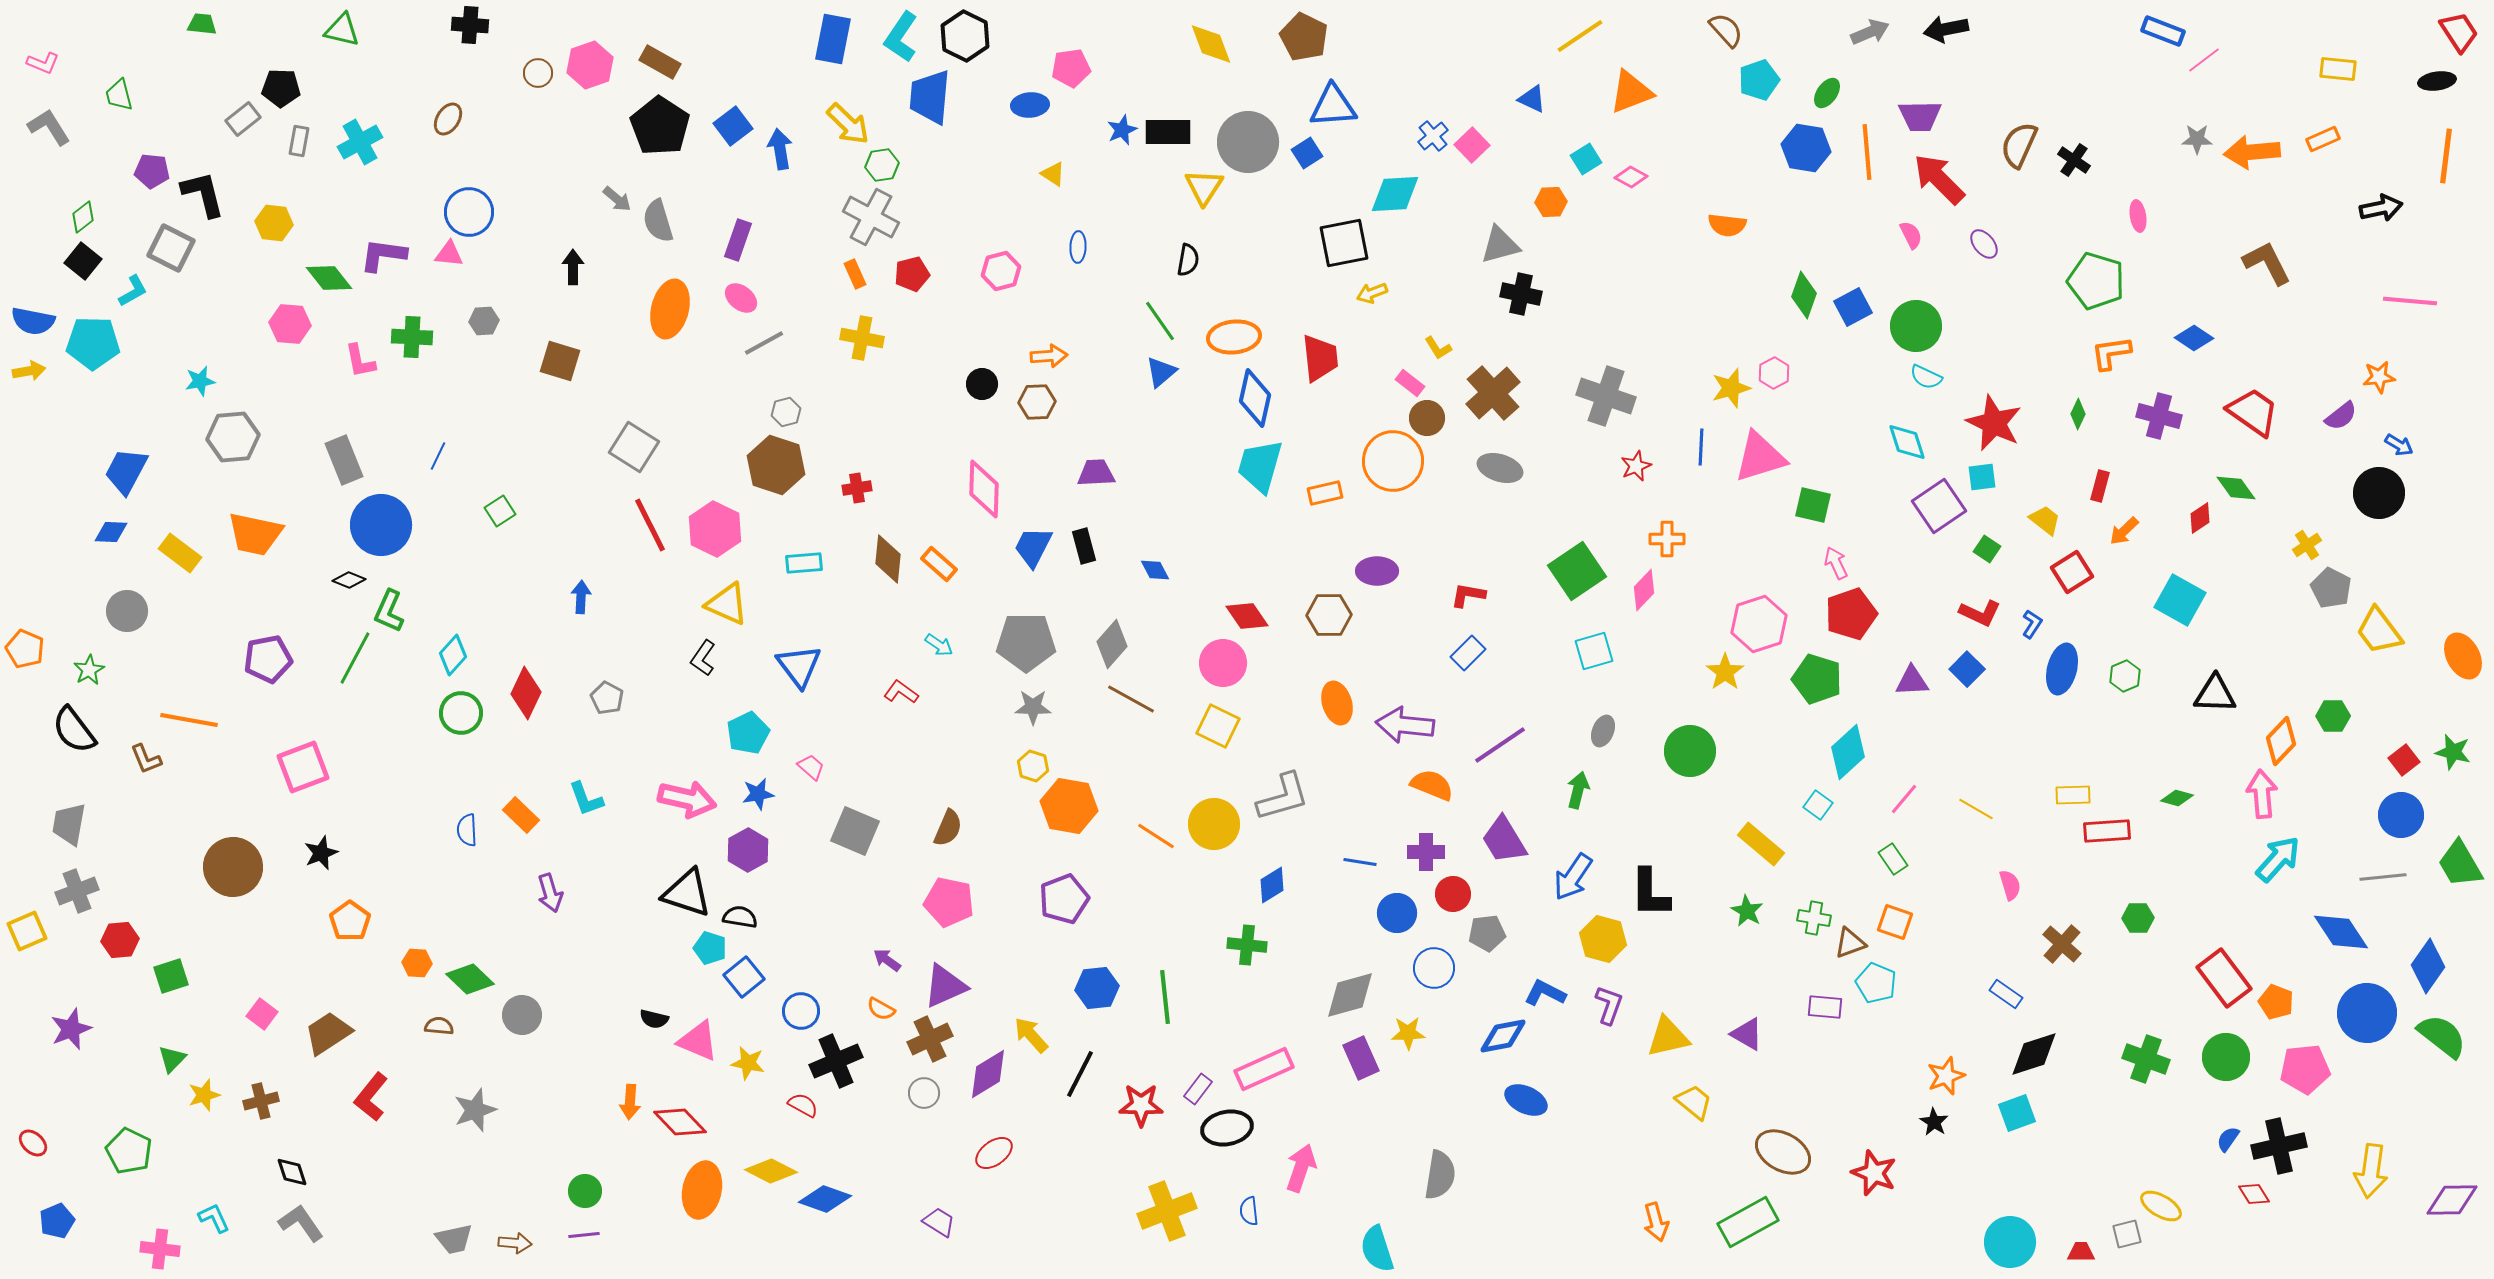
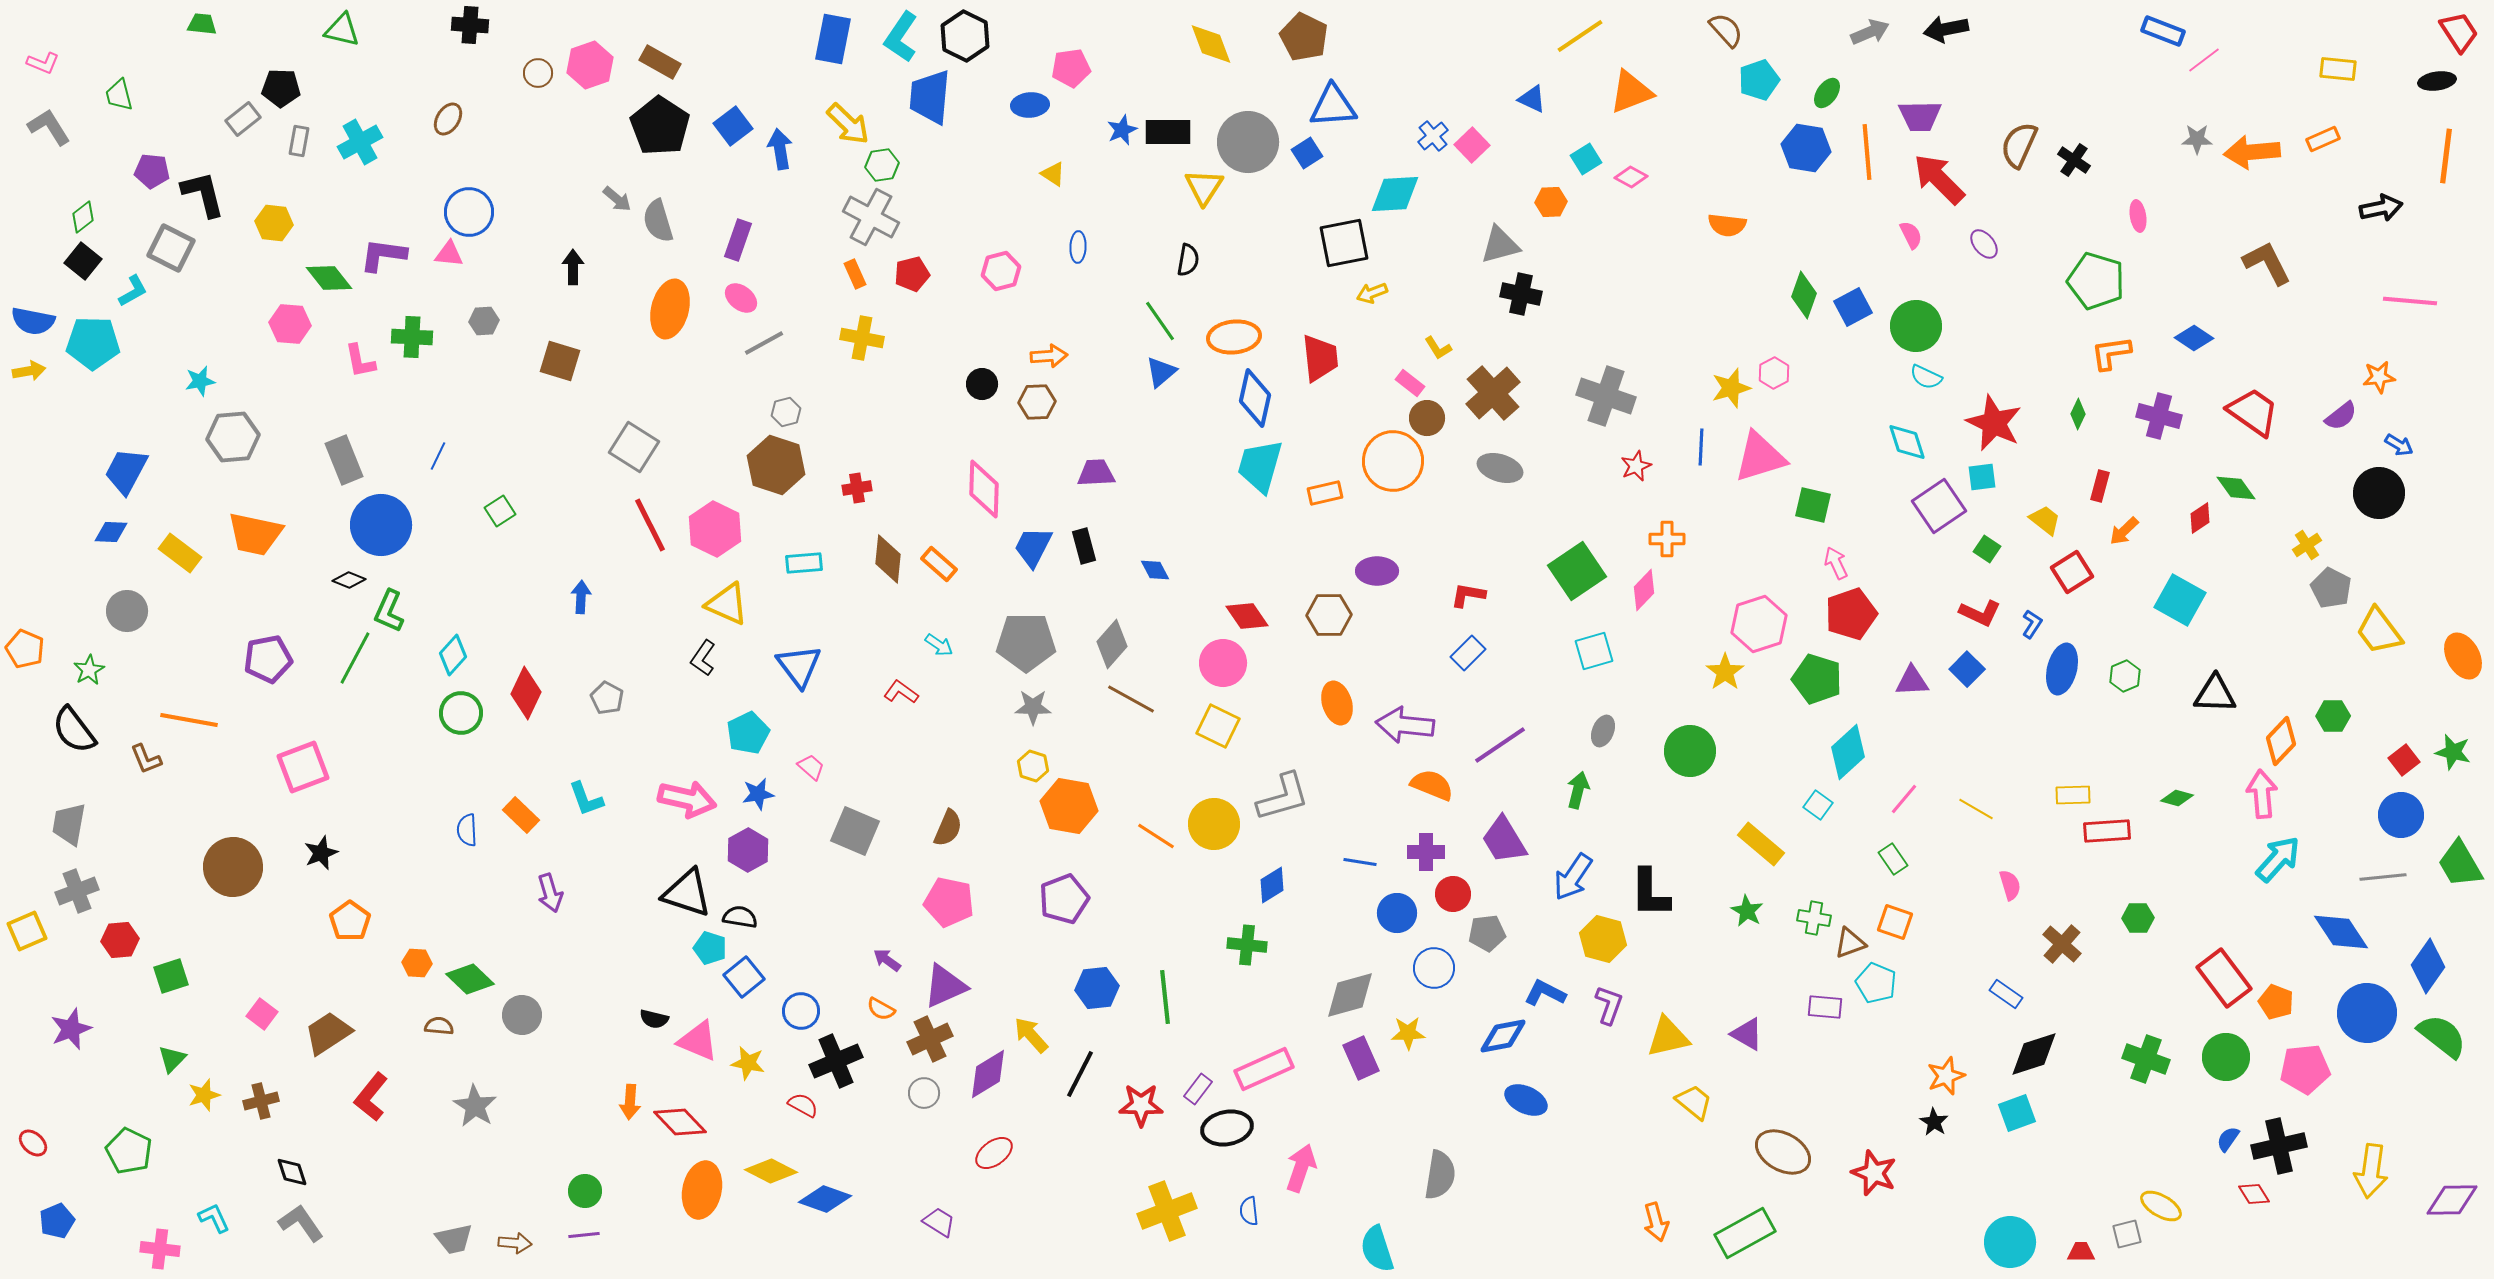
gray star at (475, 1110): moved 4 px up; rotated 21 degrees counterclockwise
green rectangle at (1748, 1222): moved 3 px left, 11 px down
